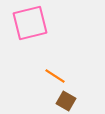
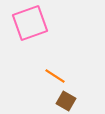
pink square: rotated 6 degrees counterclockwise
